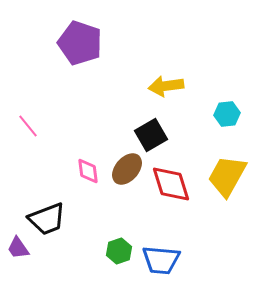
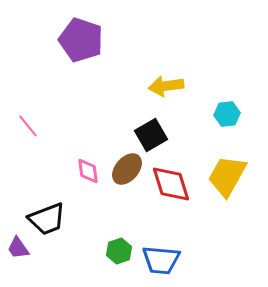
purple pentagon: moved 1 px right, 3 px up
